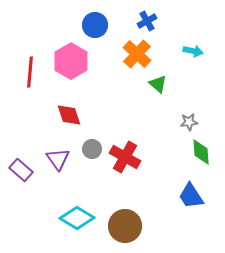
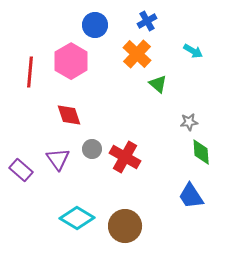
cyan arrow: rotated 18 degrees clockwise
